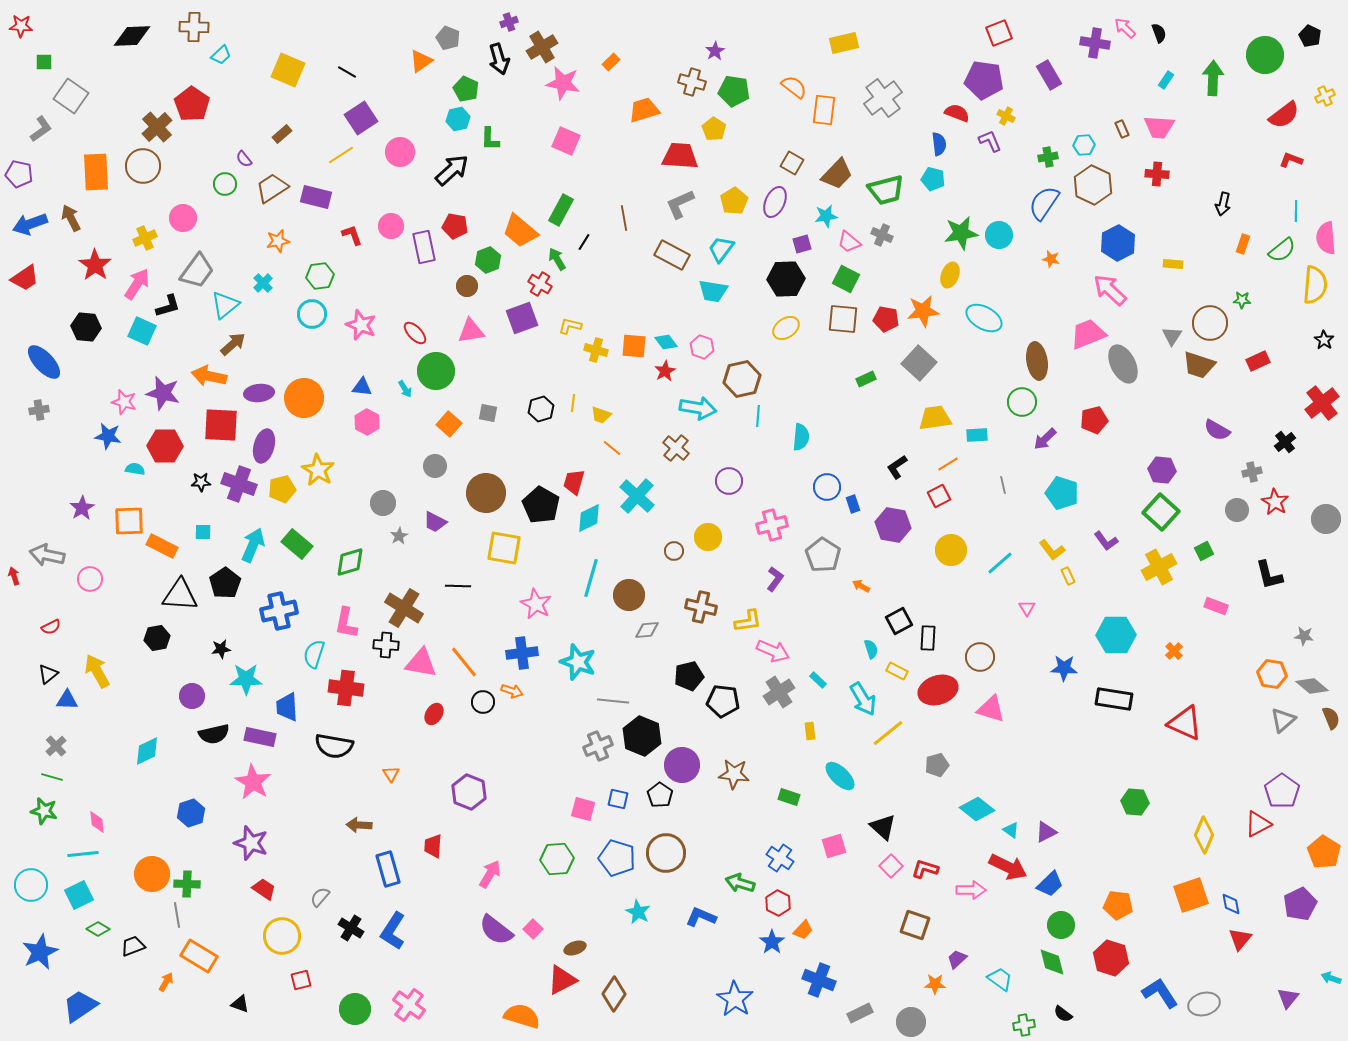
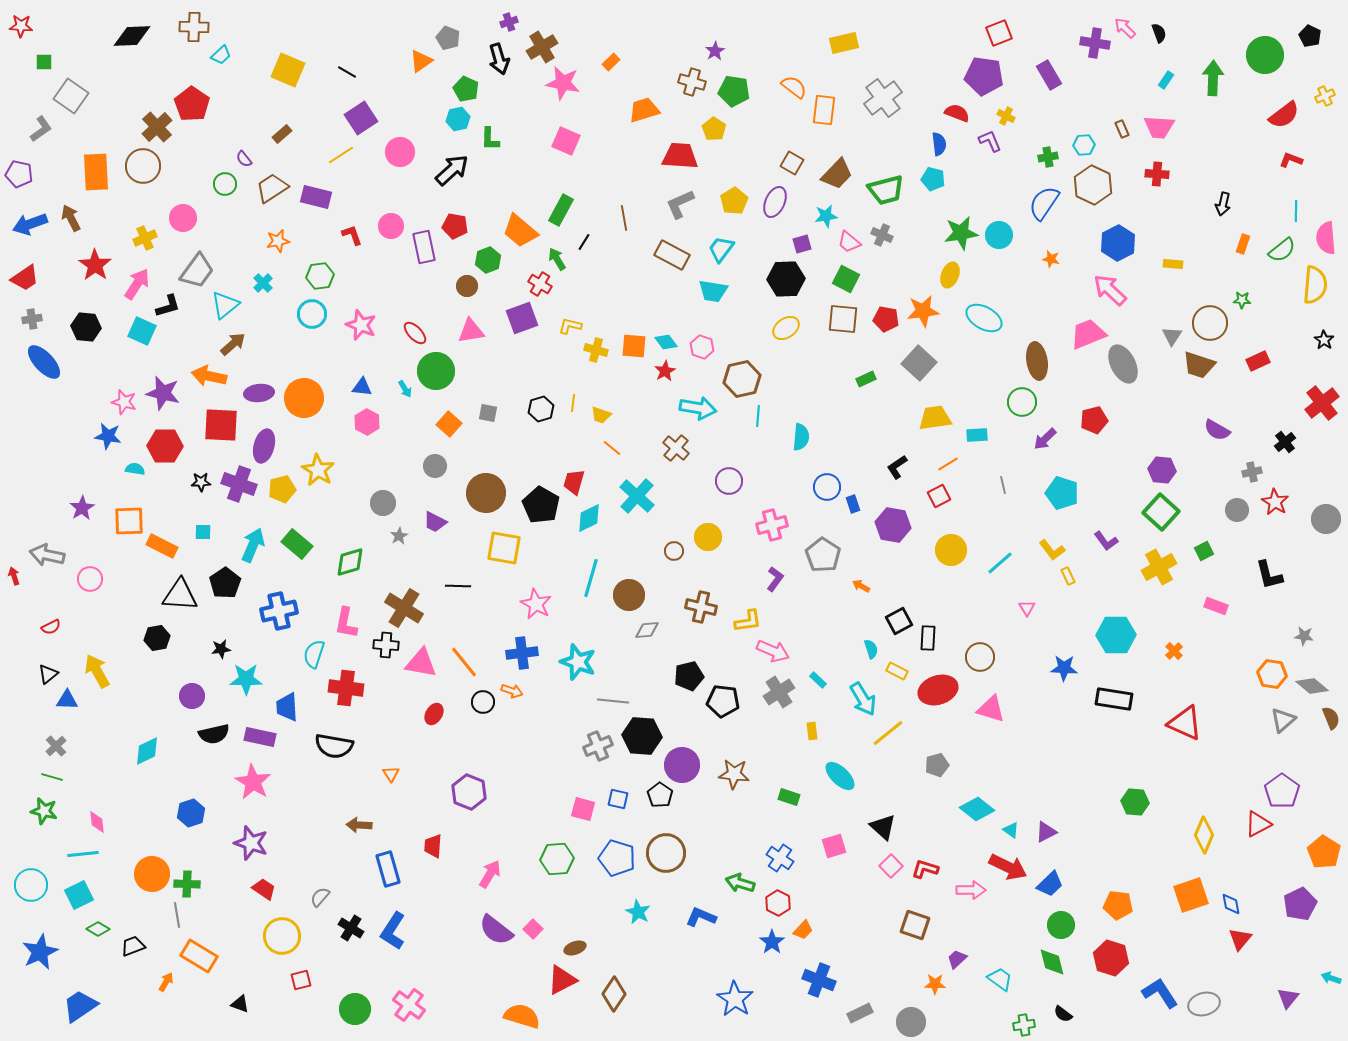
purple pentagon at (984, 80): moved 4 px up
gray cross at (39, 410): moved 7 px left, 91 px up
yellow rectangle at (810, 731): moved 2 px right
black hexagon at (642, 736): rotated 18 degrees counterclockwise
